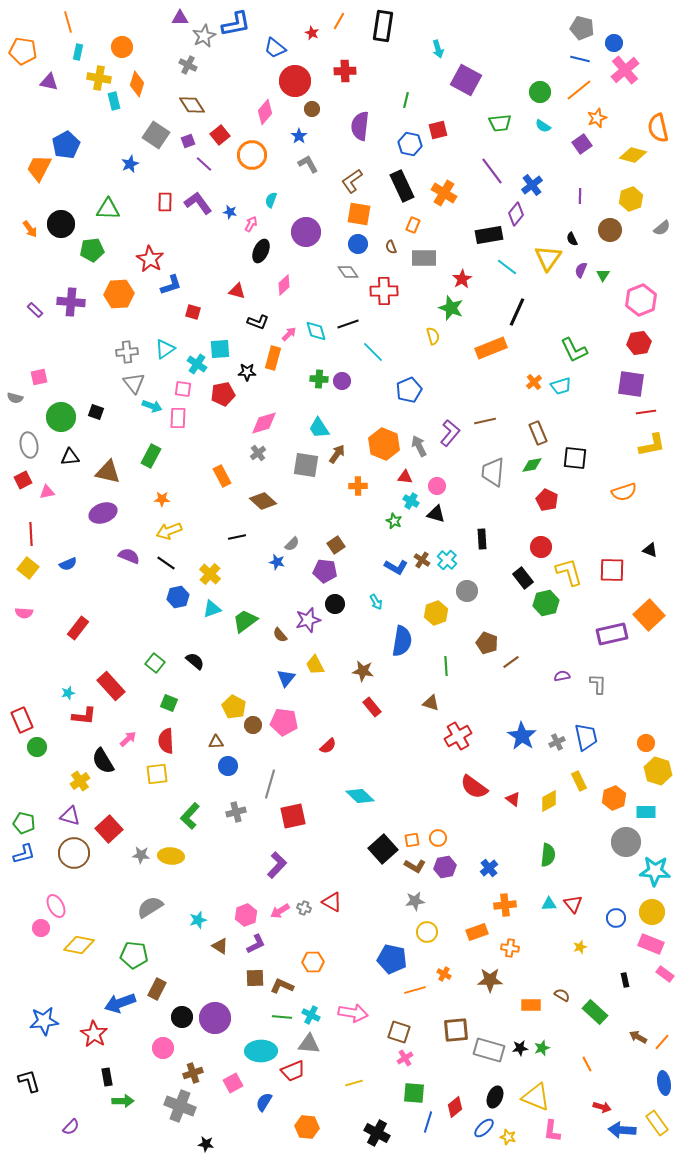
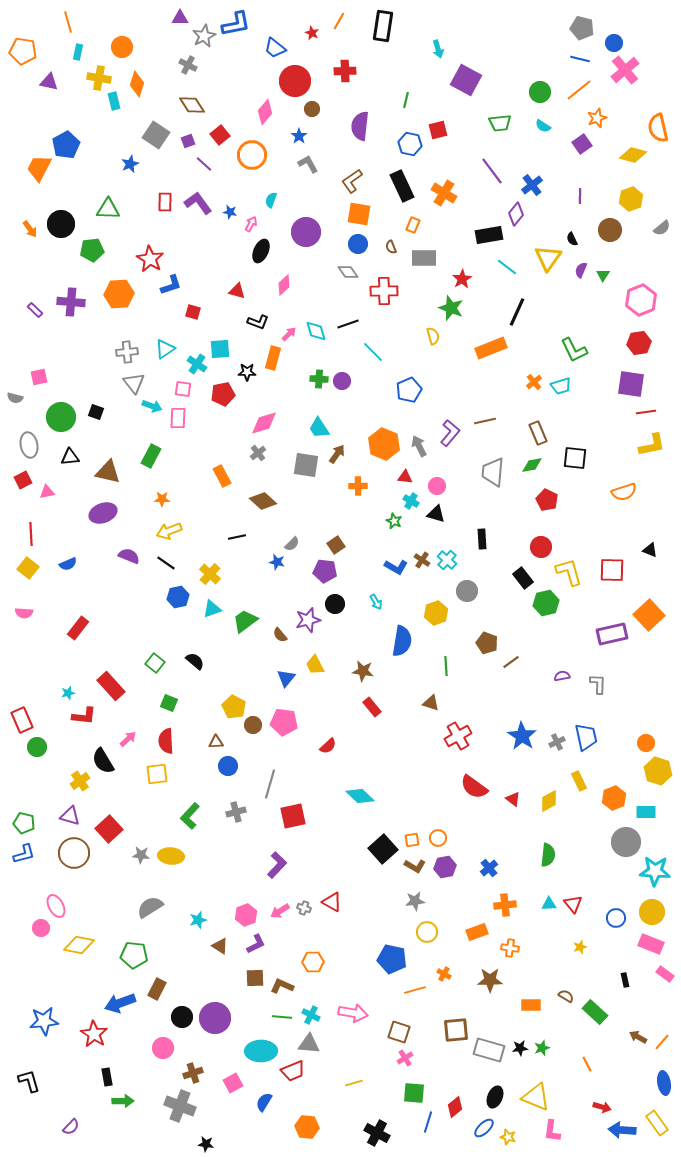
brown semicircle at (562, 995): moved 4 px right, 1 px down
